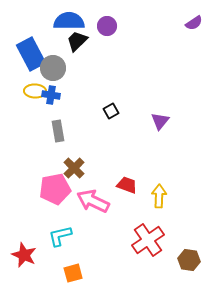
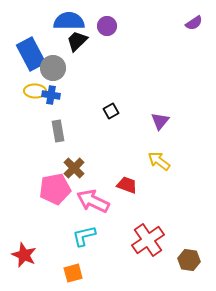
yellow arrow: moved 35 px up; rotated 55 degrees counterclockwise
cyan L-shape: moved 24 px right
